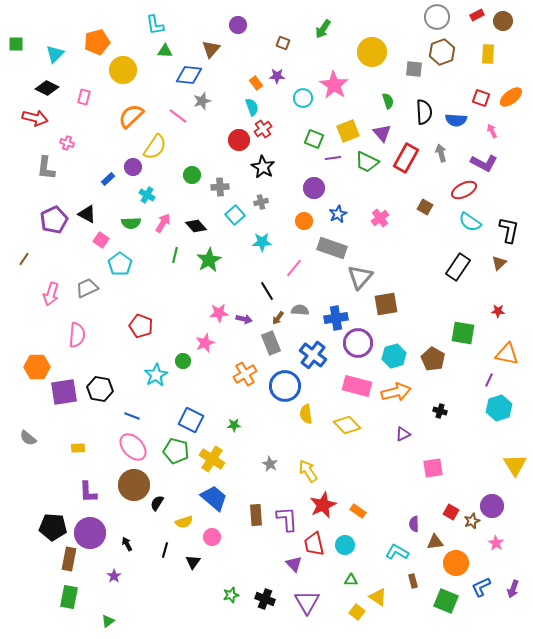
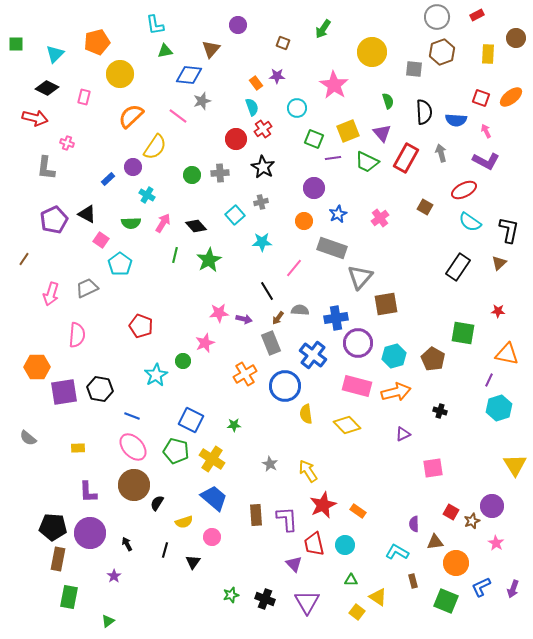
brown circle at (503, 21): moved 13 px right, 17 px down
green triangle at (165, 51): rotated 14 degrees counterclockwise
yellow circle at (123, 70): moved 3 px left, 4 px down
cyan circle at (303, 98): moved 6 px left, 10 px down
pink arrow at (492, 131): moved 6 px left
red circle at (239, 140): moved 3 px left, 1 px up
purple L-shape at (484, 163): moved 2 px right, 2 px up
gray cross at (220, 187): moved 14 px up
brown rectangle at (69, 559): moved 11 px left
